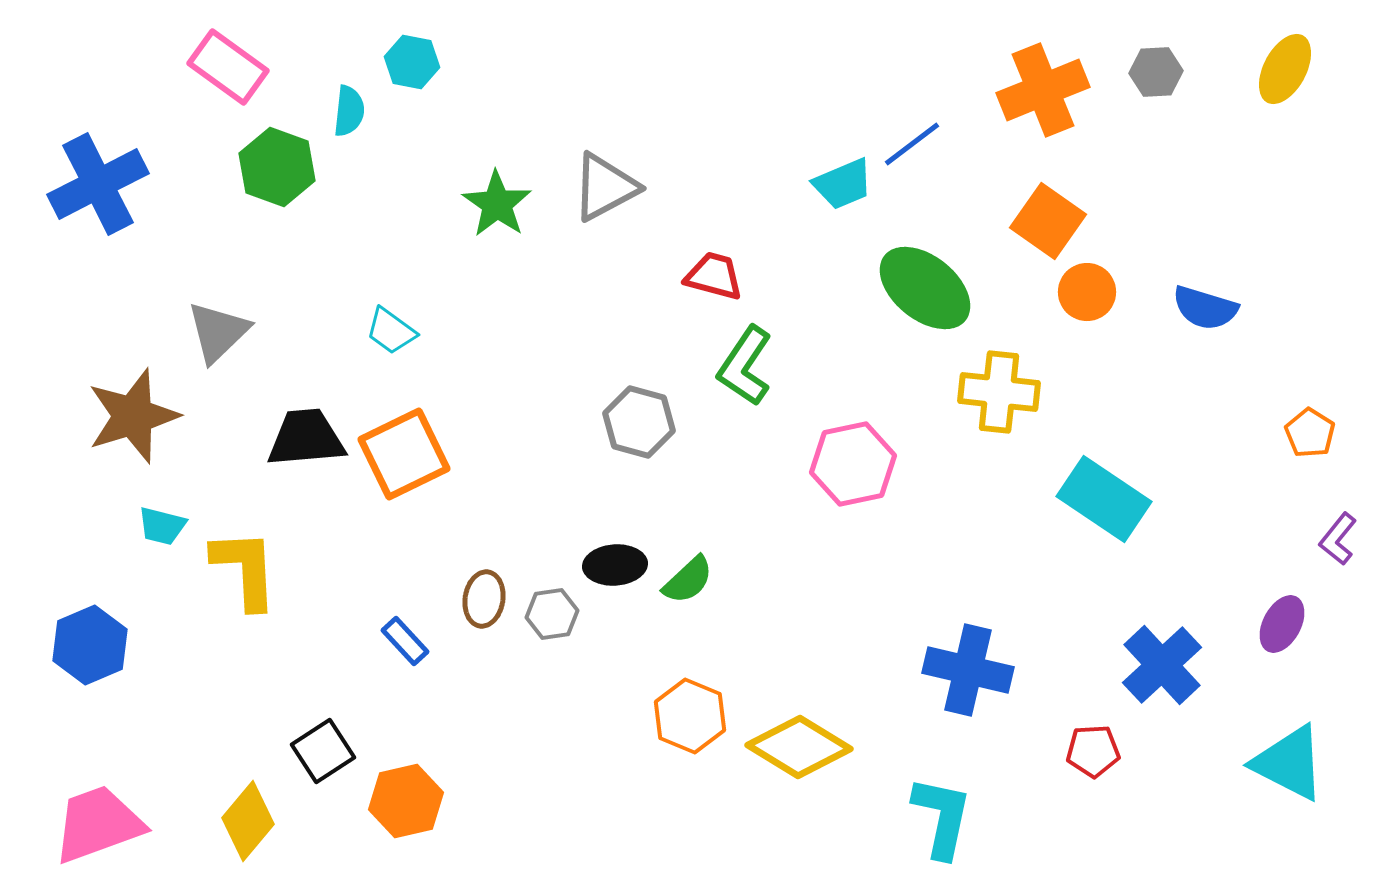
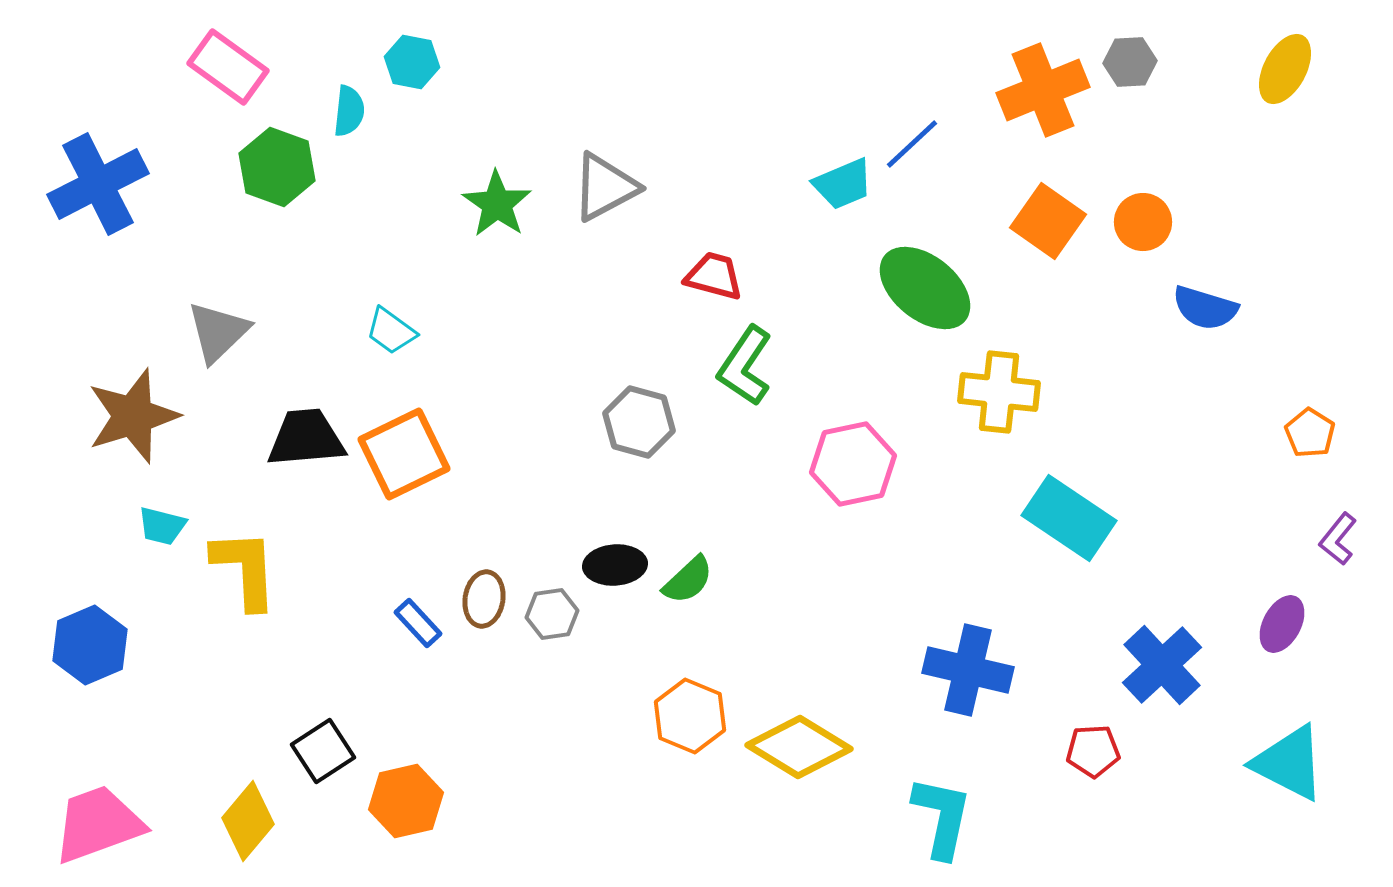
gray hexagon at (1156, 72): moved 26 px left, 10 px up
blue line at (912, 144): rotated 6 degrees counterclockwise
orange circle at (1087, 292): moved 56 px right, 70 px up
cyan rectangle at (1104, 499): moved 35 px left, 19 px down
blue rectangle at (405, 641): moved 13 px right, 18 px up
